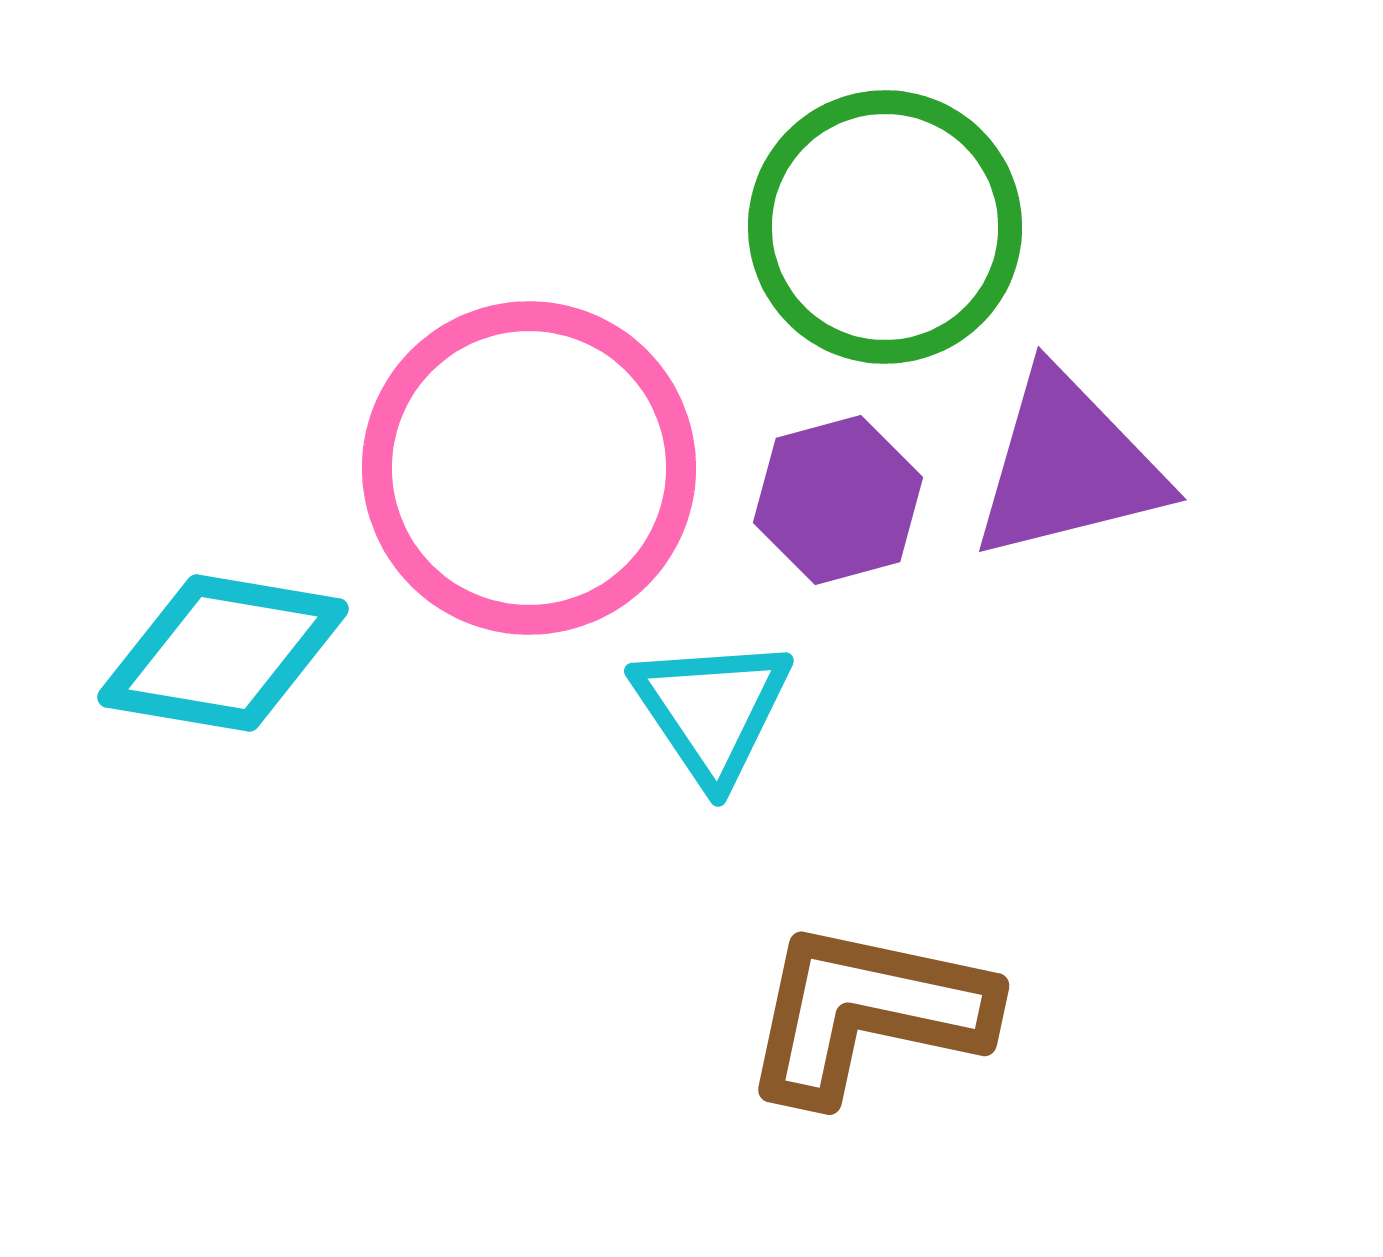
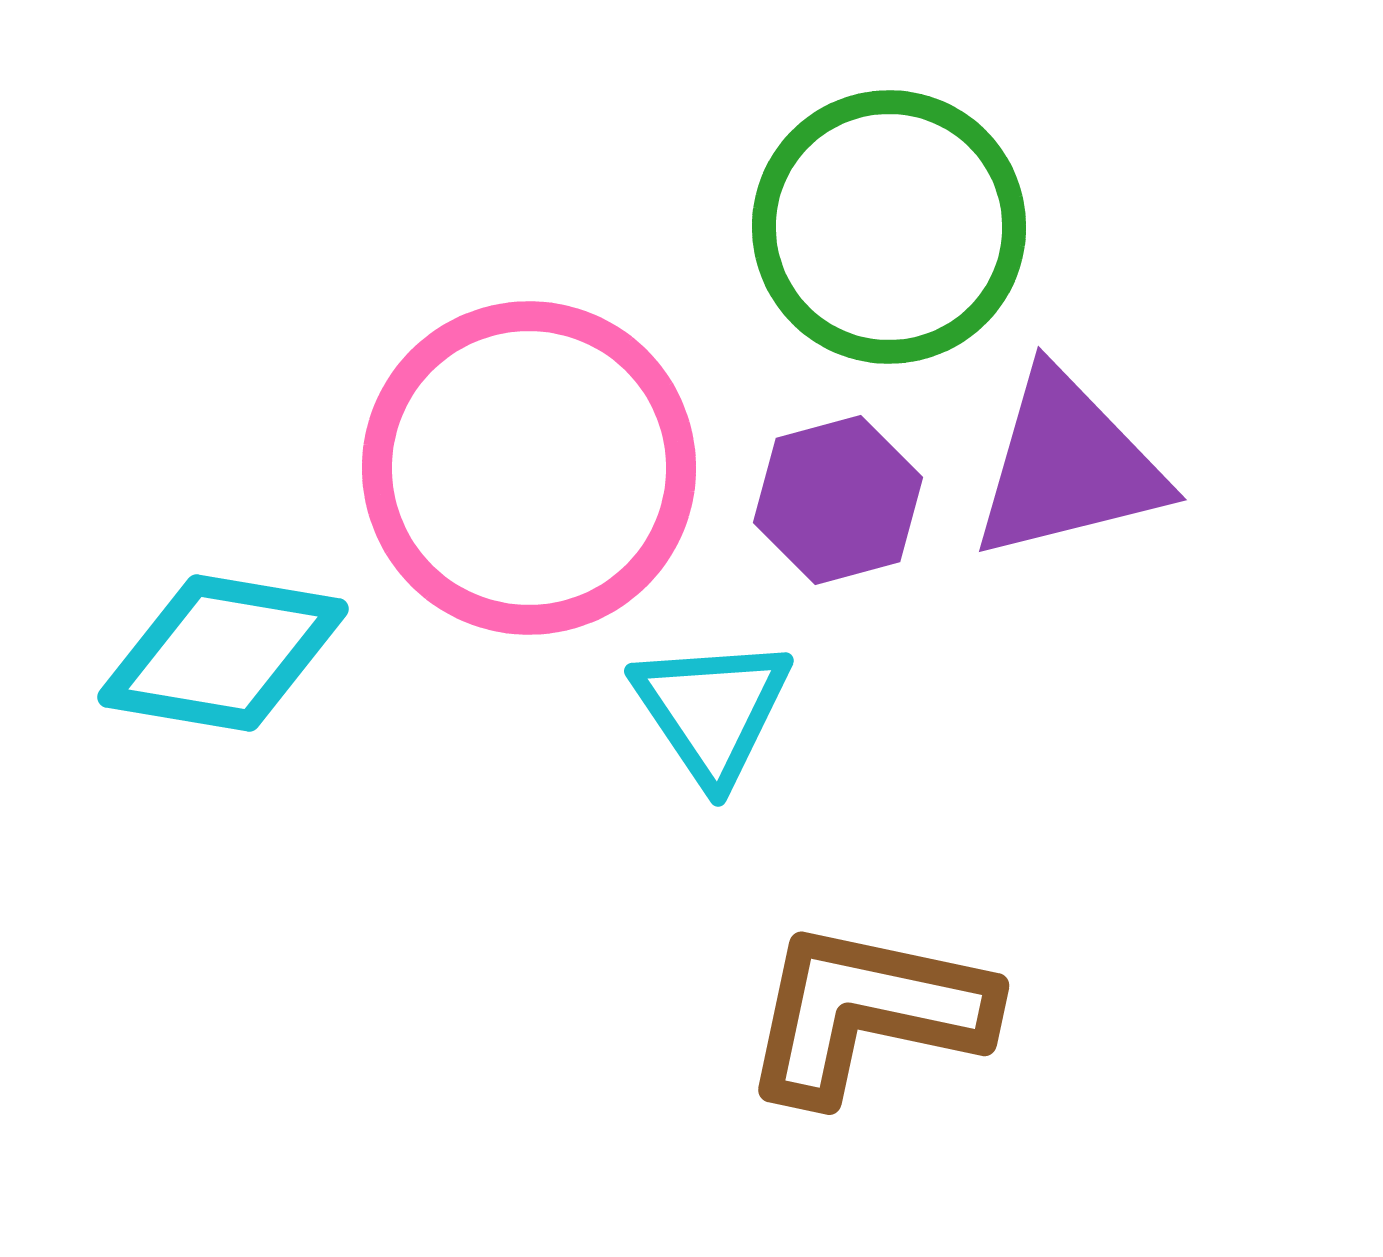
green circle: moved 4 px right
